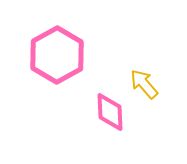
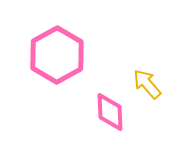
yellow arrow: moved 3 px right
